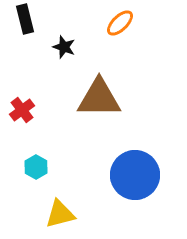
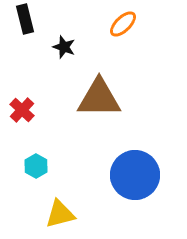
orange ellipse: moved 3 px right, 1 px down
red cross: rotated 10 degrees counterclockwise
cyan hexagon: moved 1 px up
